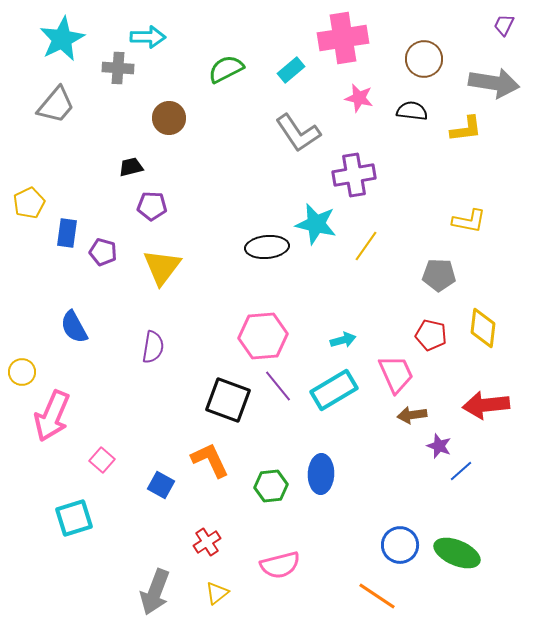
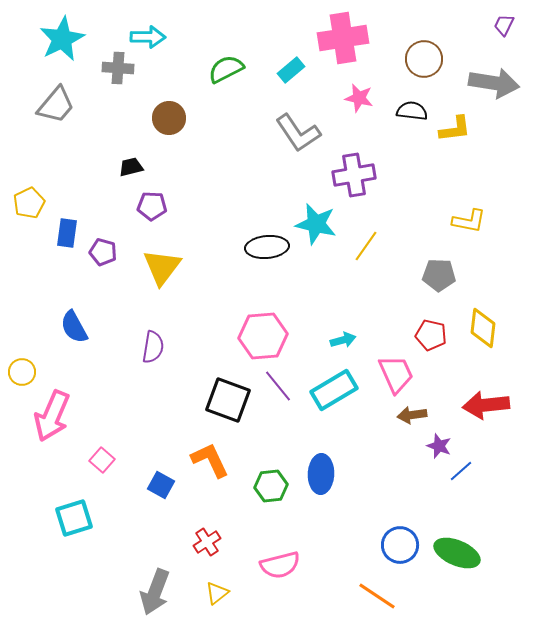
yellow L-shape at (466, 129): moved 11 px left
